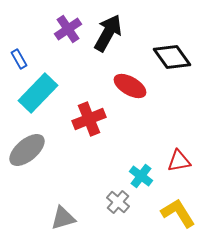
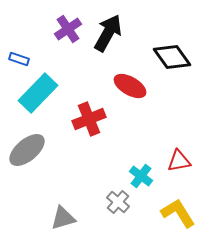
blue rectangle: rotated 42 degrees counterclockwise
